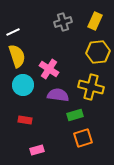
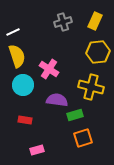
purple semicircle: moved 1 px left, 5 px down
